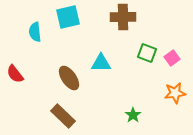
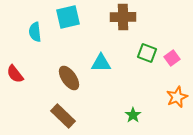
orange star: moved 2 px right, 4 px down; rotated 15 degrees counterclockwise
